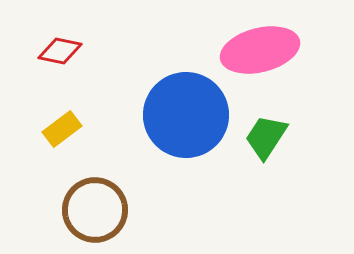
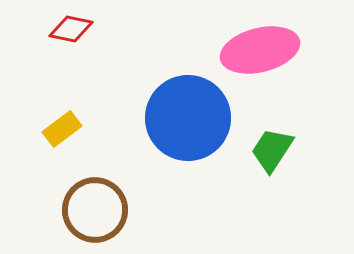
red diamond: moved 11 px right, 22 px up
blue circle: moved 2 px right, 3 px down
green trapezoid: moved 6 px right, 13 px down
